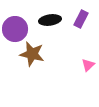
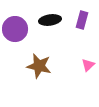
purple rectangle: moved 1 px right, 1 px down; rotated 12 degrees counterclockwise
brown star: moved 7 px right, 12 px down
